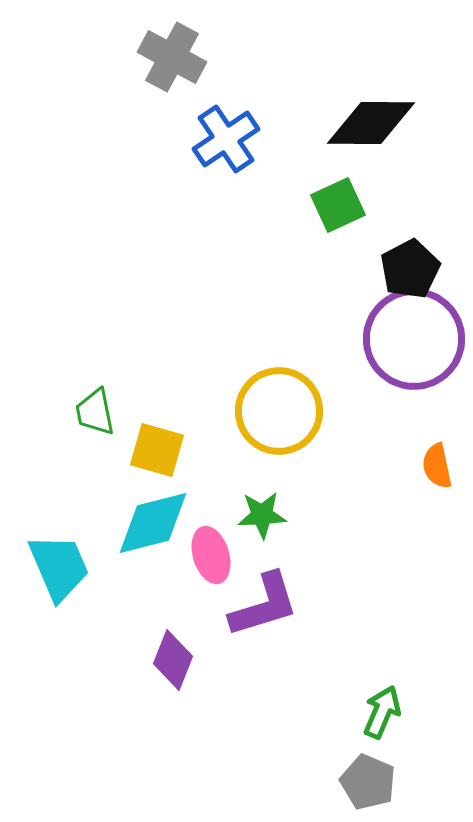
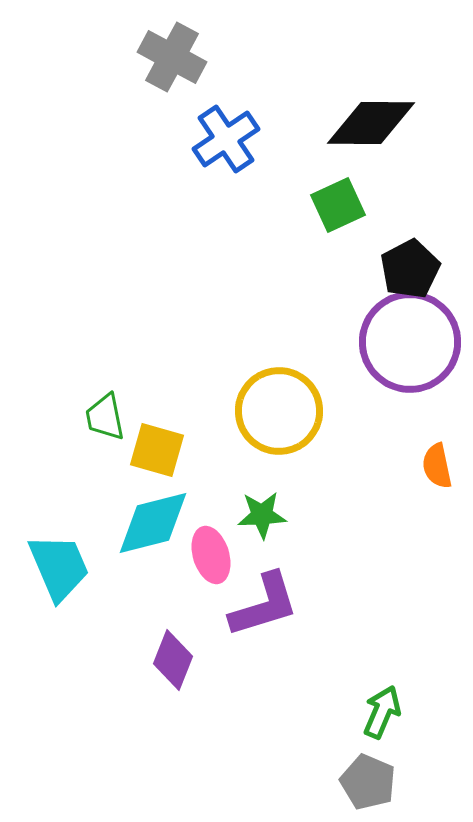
purple circle: moved 4 px left, 3 px down
green trapezoid: moved 10 px right, 5 px down
